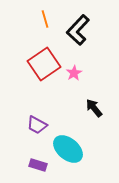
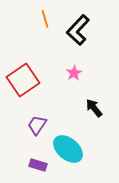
red square: moved 21 px left, 16 px down
purple trapezoid: rotated 95 degrees clockwise
